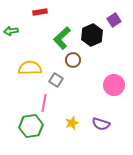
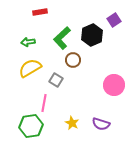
green arrow: moved 17 px right, 11 px down
yellow semicircle: rotated 30 degrees counterclockwise
yellow star: rotated 24 degrees counterclockwise
